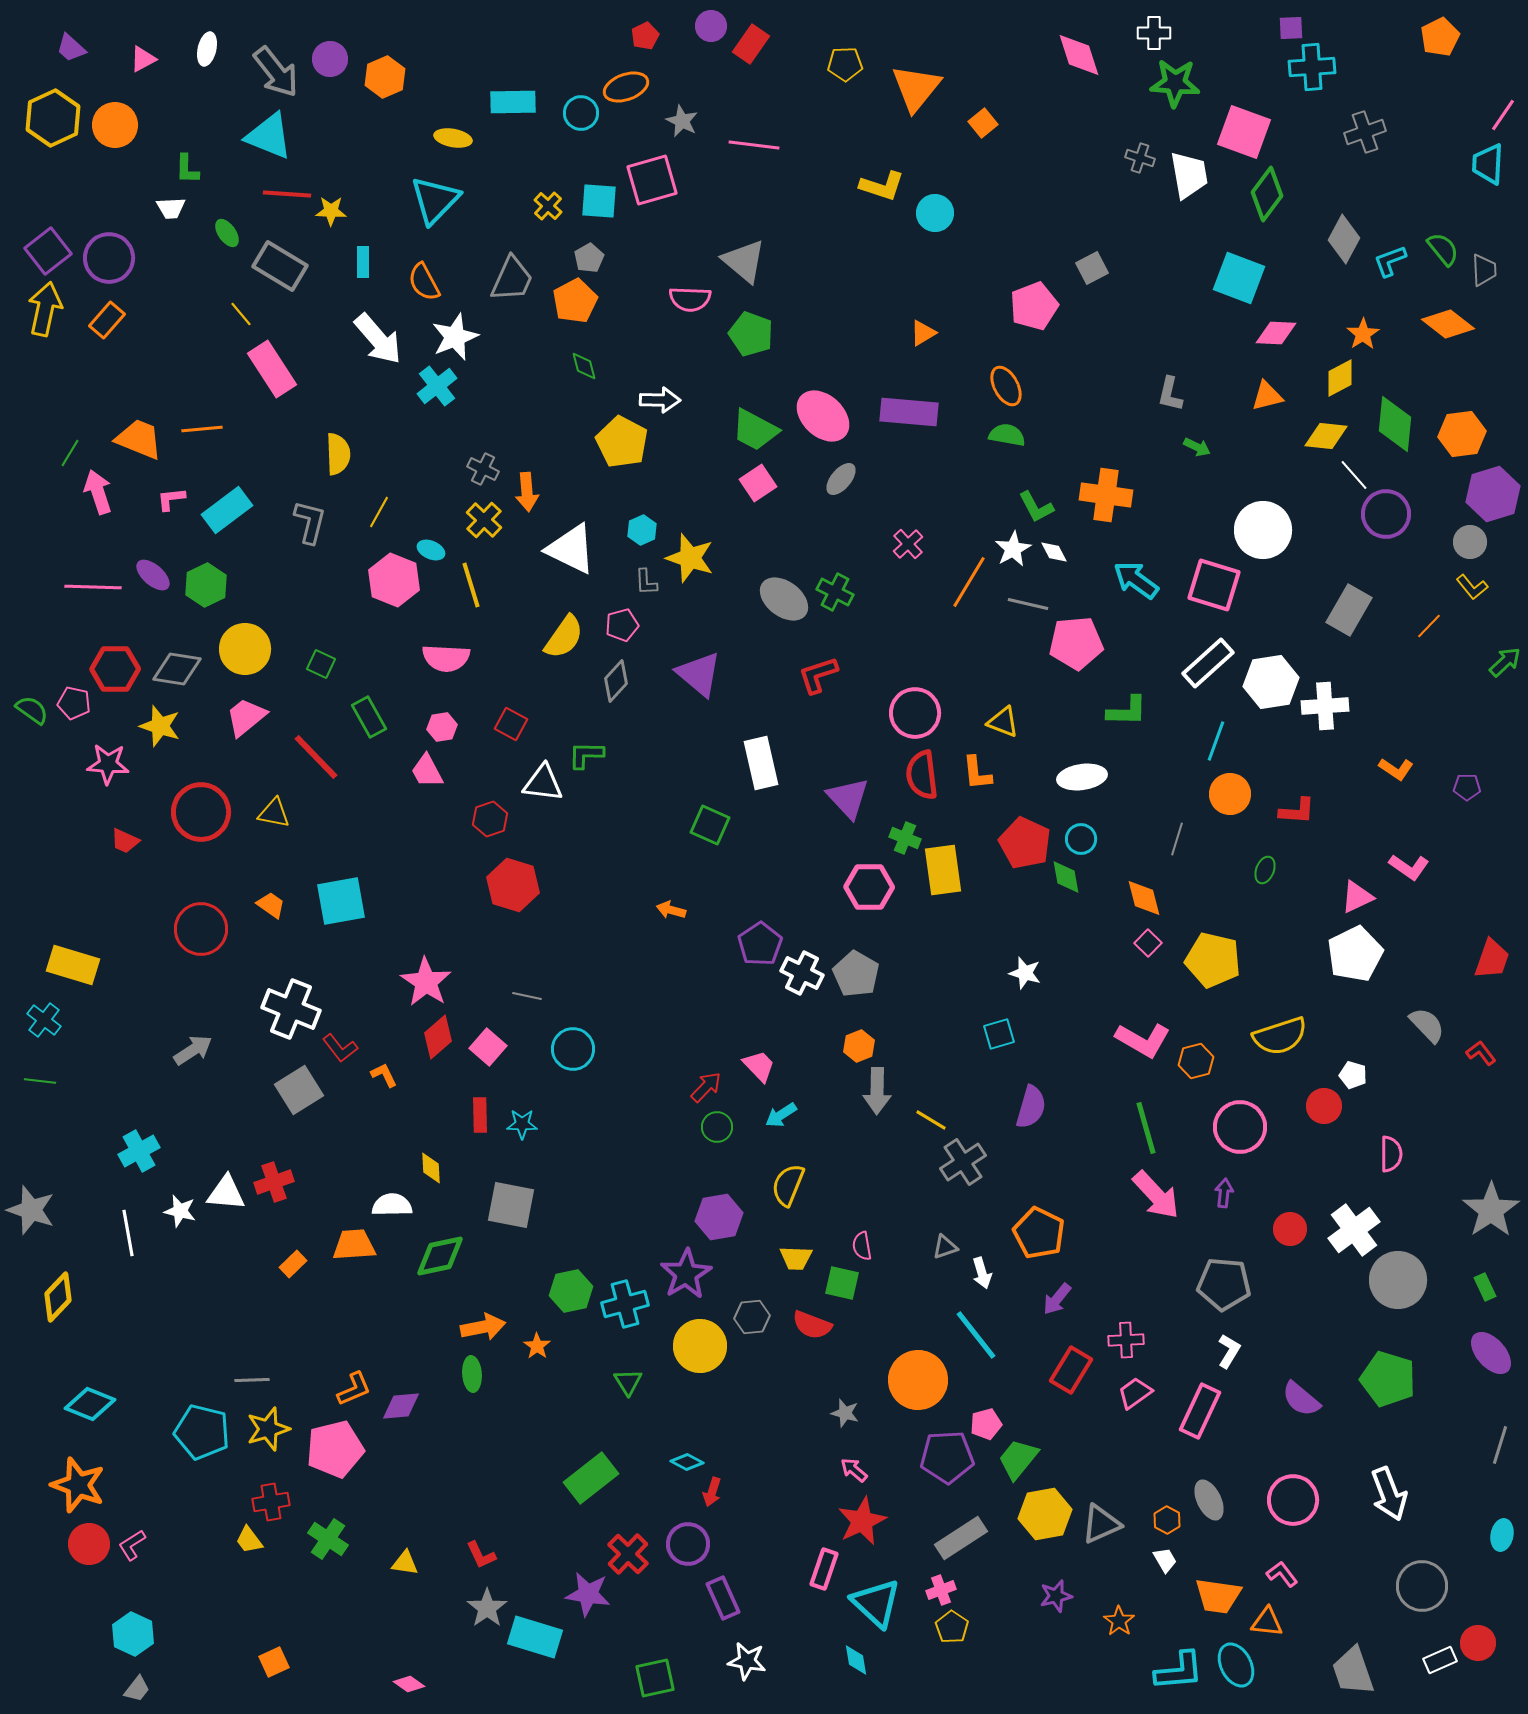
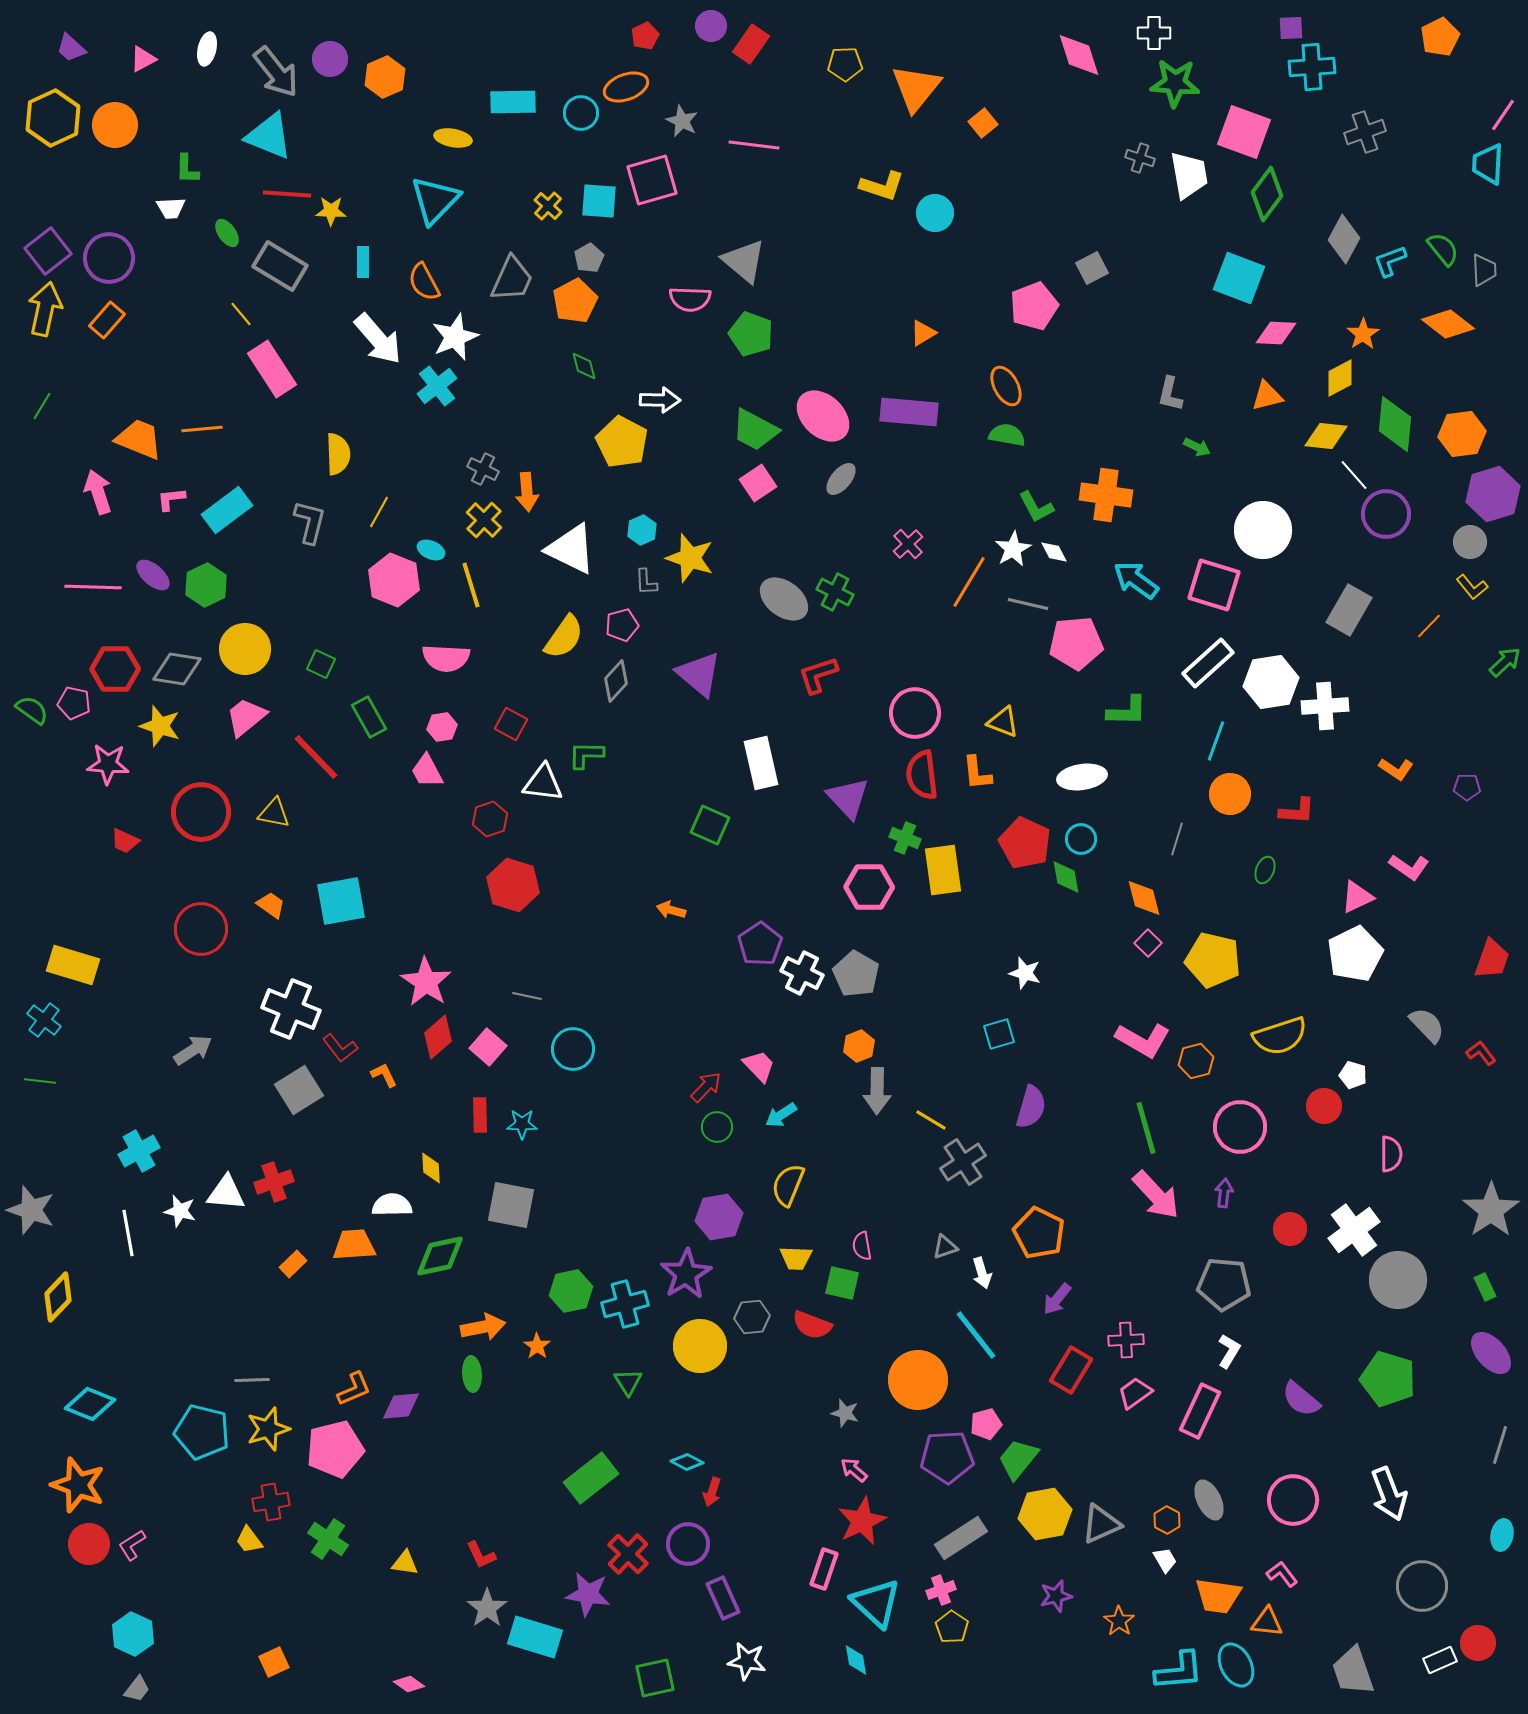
green line at (70, 453): moved 28 px left, 47 px up
